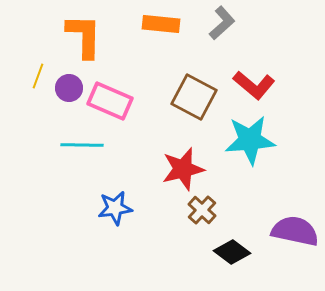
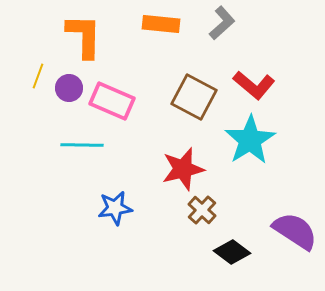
pink rectangle: moved 2 px right
cyan star: rotated 27 degrees counterclockwise
purple semicircle: rotated 21 degrees clockwise
